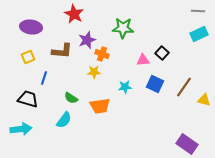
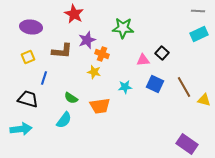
yellow star: rotated 16 degrees clockwise
brown line: rotated 65 degrees counterclockwise
